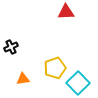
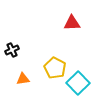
red triangle: moved 6 px right, 11 px down
black cross: moved 1 px right, 3 px down
yellow pentagon: rotated 25 degrees counterclockwise
